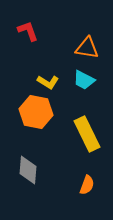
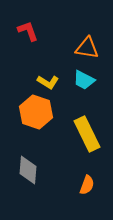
orange hexagon: rotated 8 degrees clockwise
